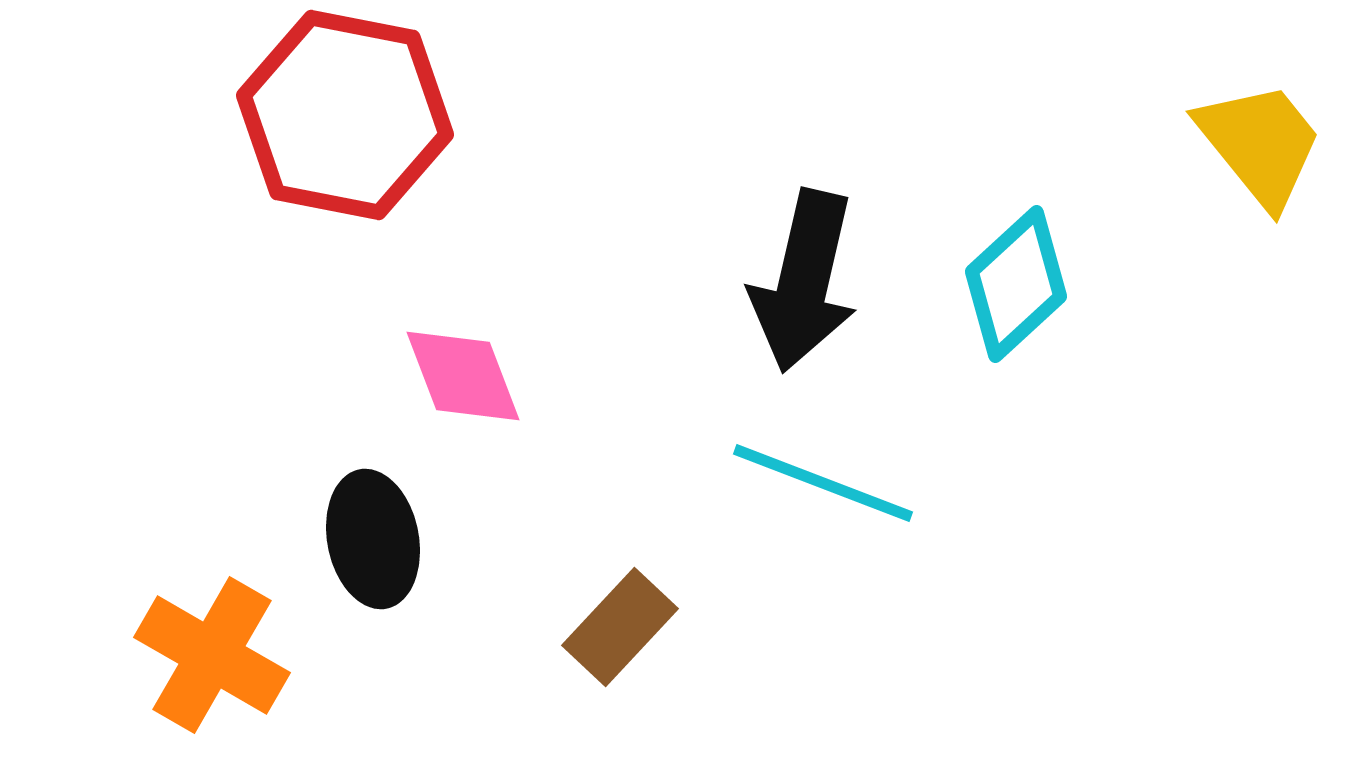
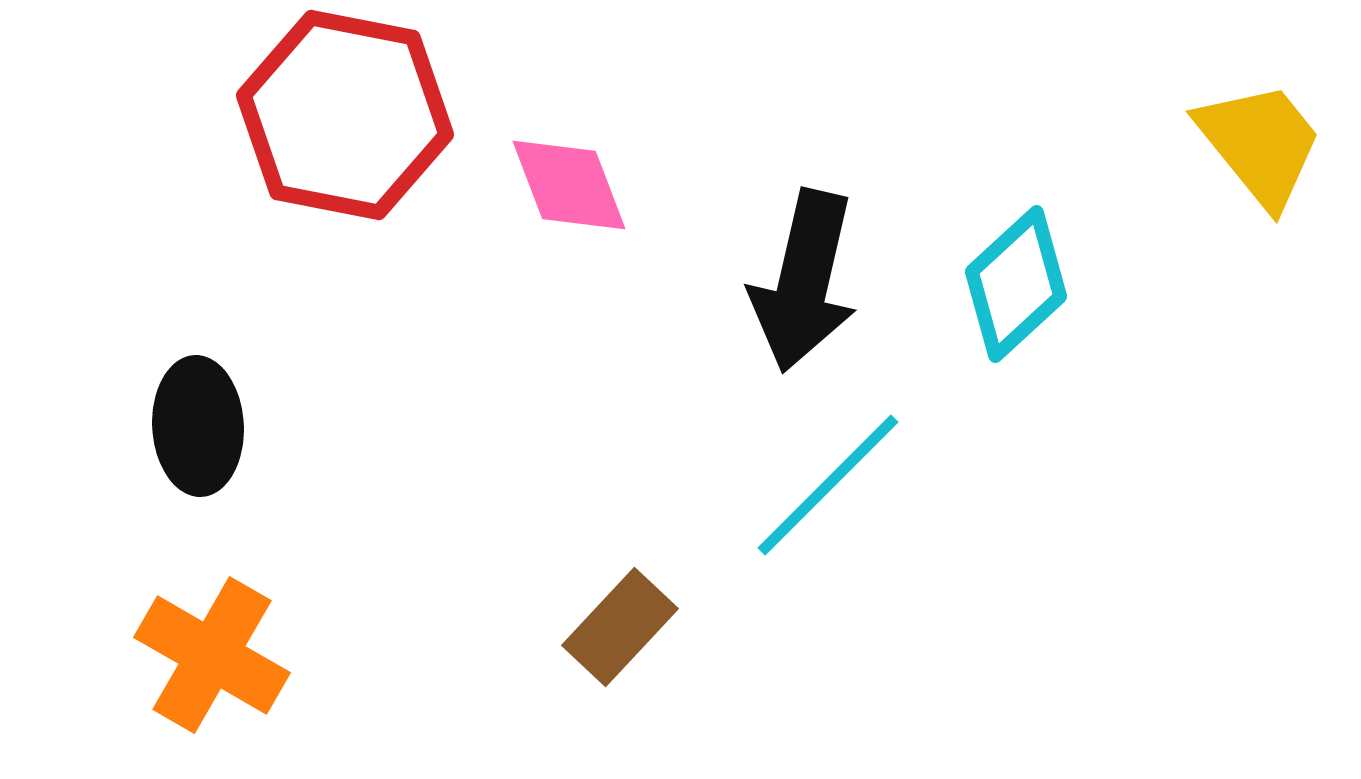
pink diamond: moved 106 px right, 191 px up
cyan line: moved 5 px right, 2 px down; rotated 66 degrees counterclockwise
black ellipse: moved 175 px left, 113 px up; rotated 8 degrees clockwise
